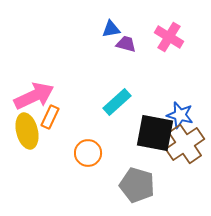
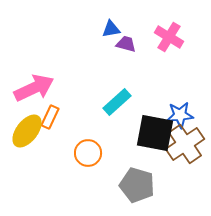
pink arrow: moved 8 px up
blue star: rotated 20 degrees counterclockwise
yellow ellipse: rotated 52 degrees clockwise
